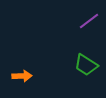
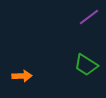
purple line: moved 4 px up
